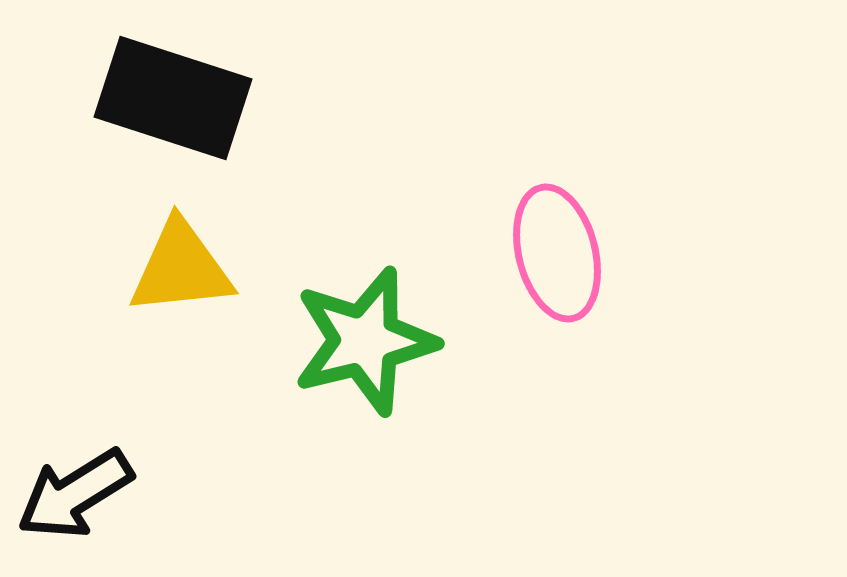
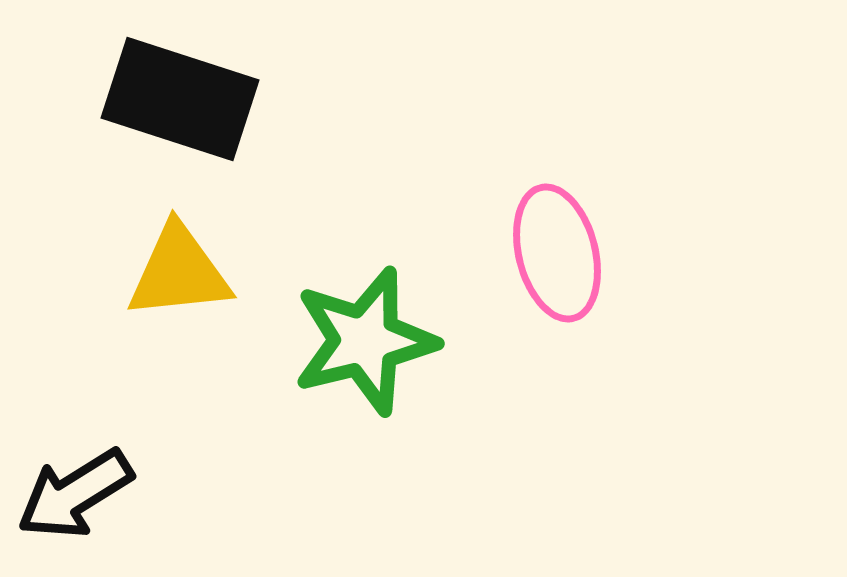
black rectangle: moved 7 px right, 1 px down
yellow triangle: moved 2 px left, 4 px down
